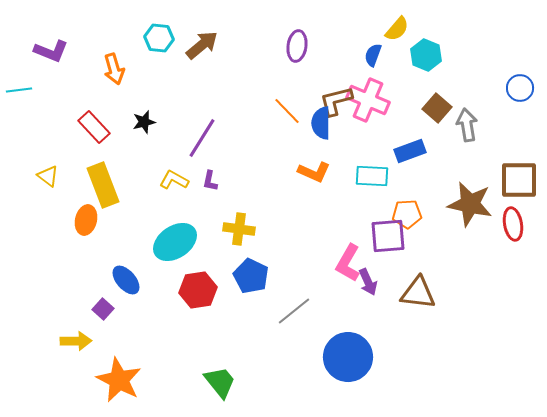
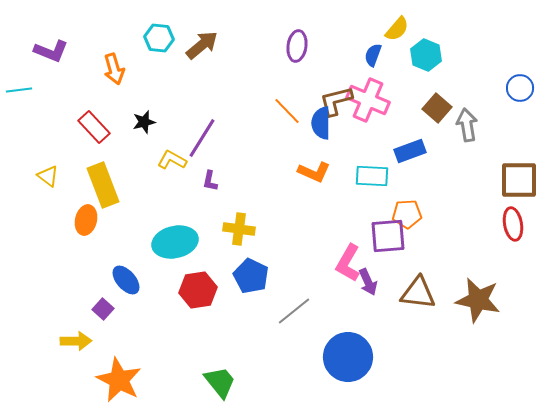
yellow L-shape at (174, 180): moved 2 px left, 20 px up
brown star at (470, 204): moved 8 px right, 96 px down
cyan ellipse at (175, 242): rotated 21 degrees clockwise
